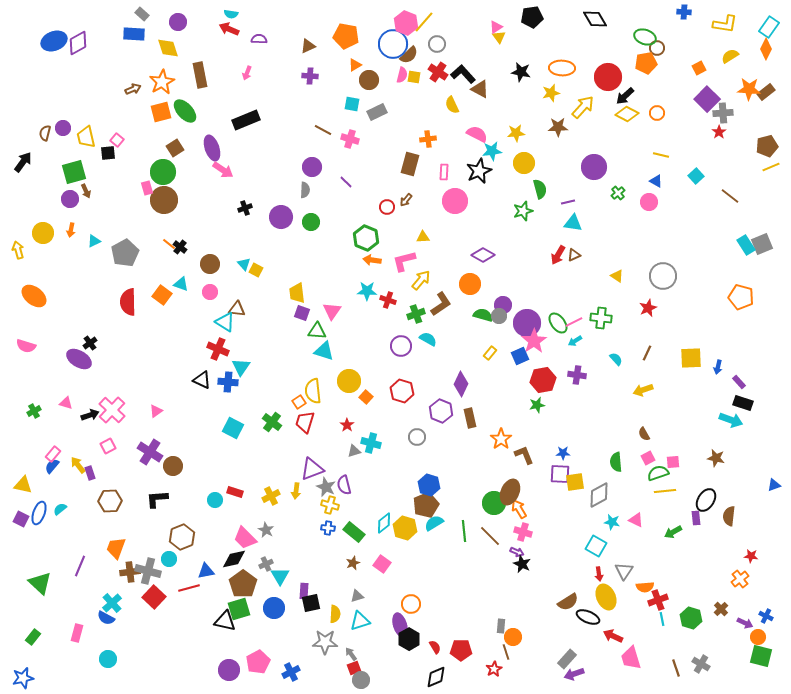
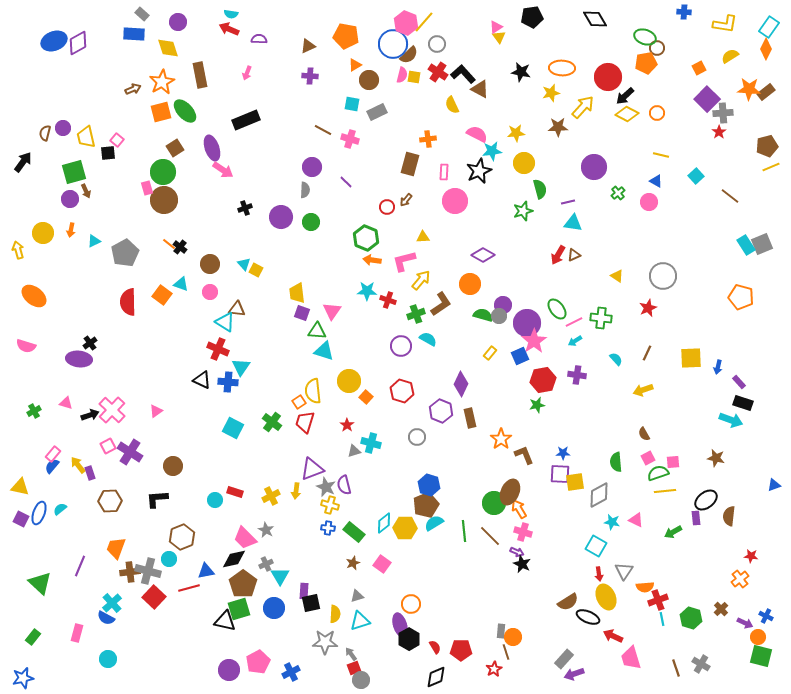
green ellipse at (558, 323): moved 1 px left, 14 px up
purple ellipse at (79, 359): rotated 25 degrees counterclockwise
purple cross at (150, 452): moved 20 px left
yellow triangle at (23, 485): moved 3 px left, 2 px down
black ellipse at (706, 500): rotated 20 degrees clockwise
yellow hexagon at (405, 528): rotated 15 degrees counterclockwise
gray rectangle at (501, 626): moved 5 px down
gray rectangle at (567, 659): moved 3 px left
